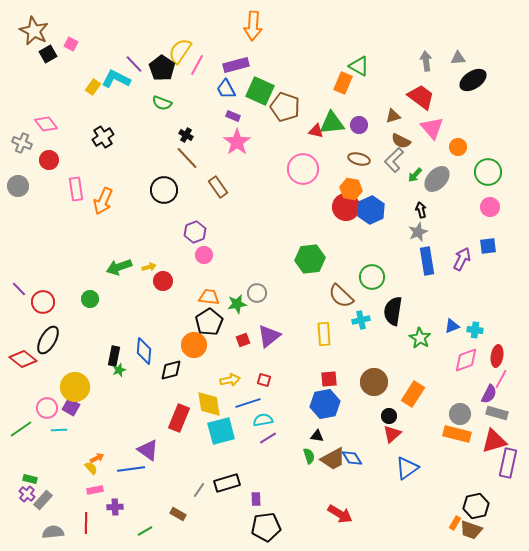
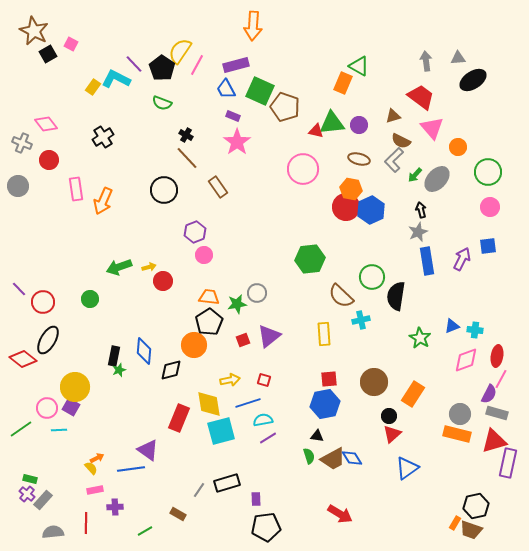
black semicircle at (393, 311): moved 3 px right, 15 px up
